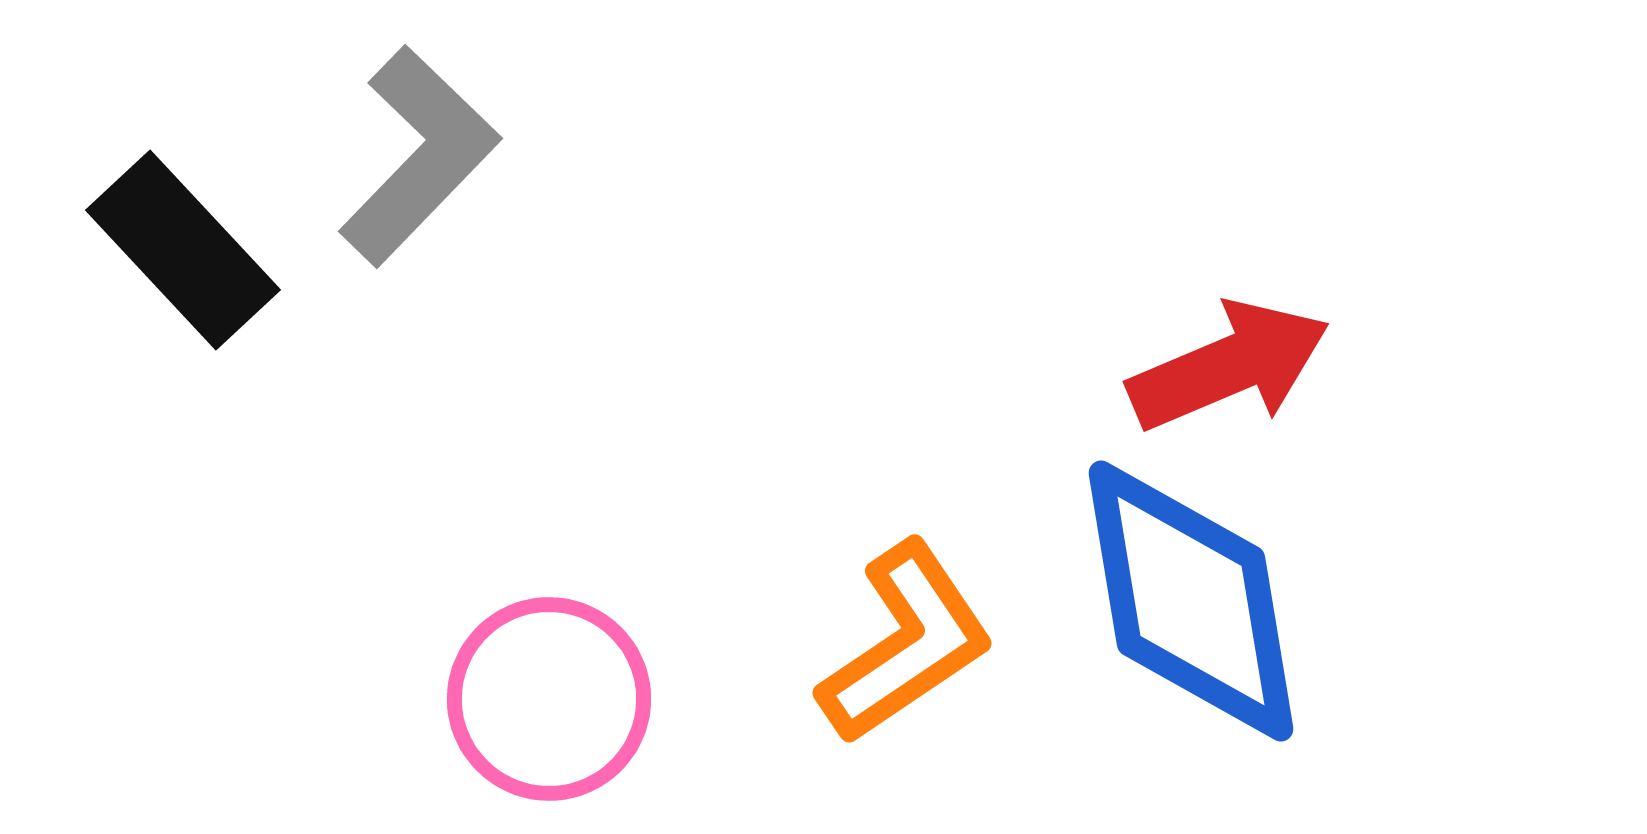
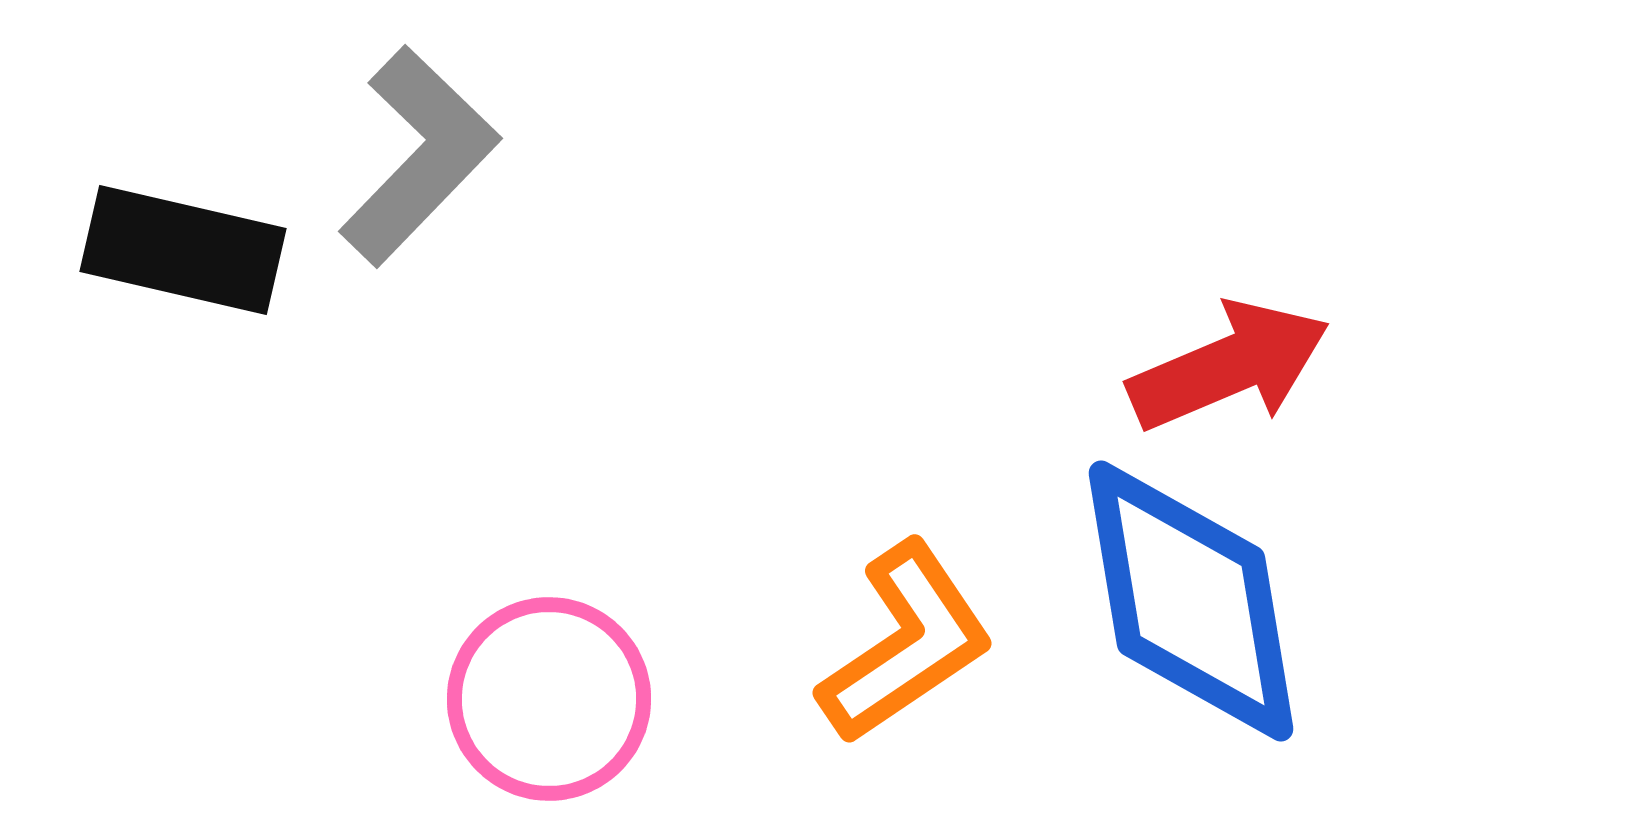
black rectangle: rotated 34 degrees counterclockwise
